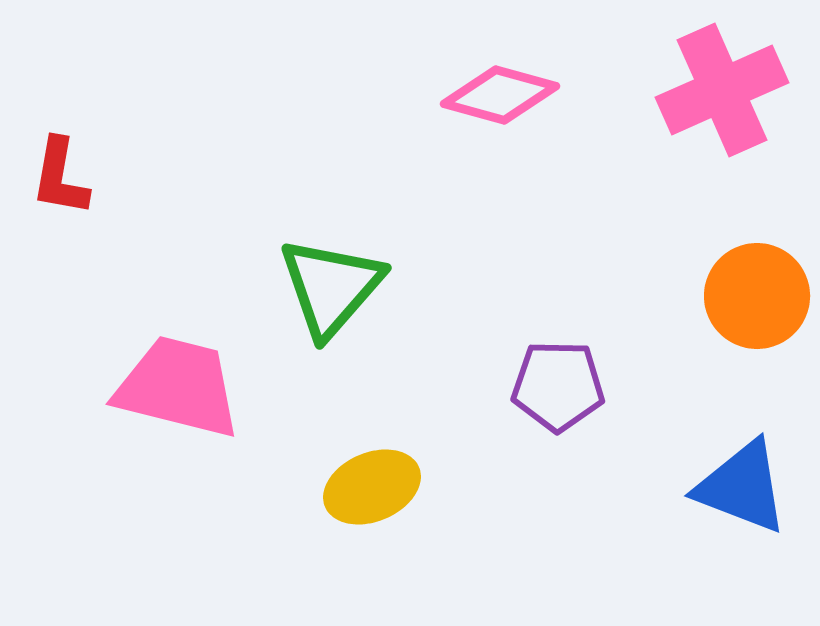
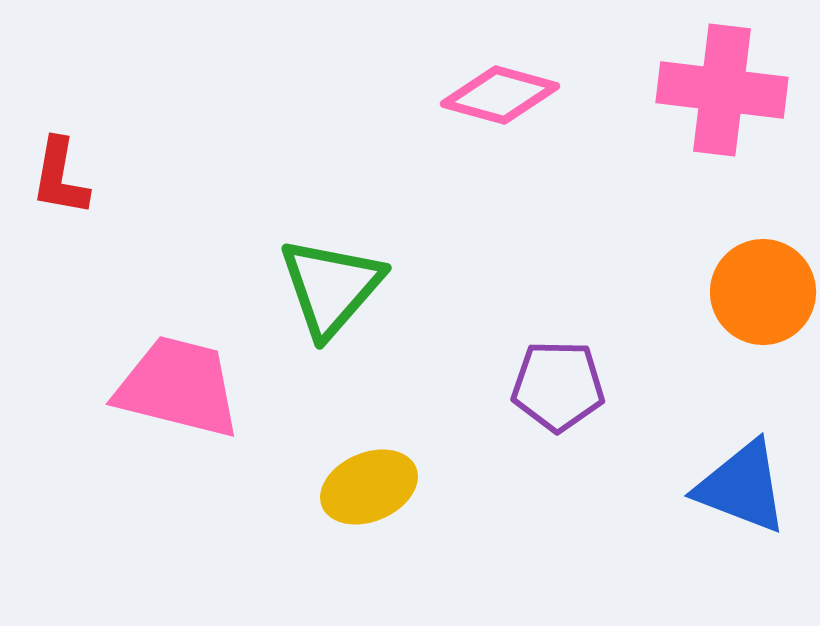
pink cross: rotated 31 degrees clockwise
orange circle: moved 6 px right, 4 px up
yellow ellipse: moved 3 px left
